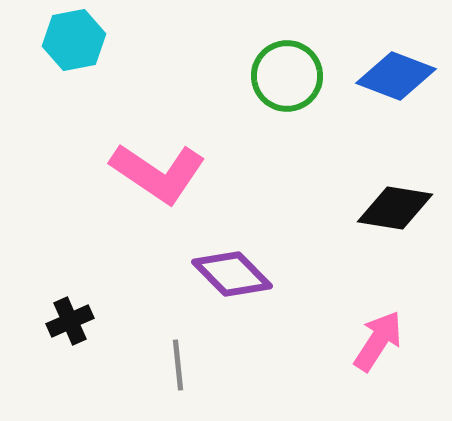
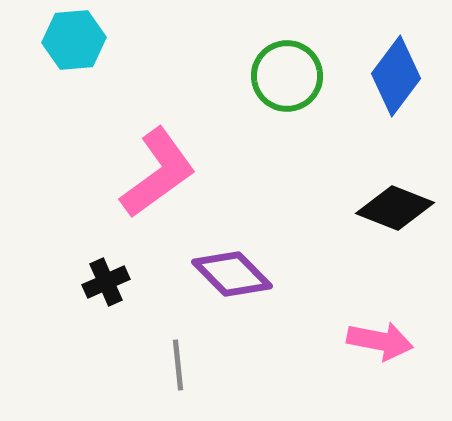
cyan hexagon: rotated 6 degrees clockwise
blue diamond: rotated 74 degrees counterclockwise
pink L-shape: rotated 70 degrees counterclockwise
black diamond: rotated 12 degrees clockwise
black cross: moved 36 px right, 39 px up
pink arrow: moved 2 px right; rotated 68 degrees clockwise
